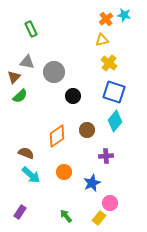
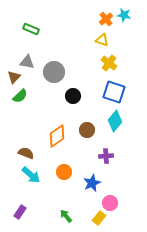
green rectangle: rotated 42 degrees counterclockwise
yellow triangle: rotated 32 degrees clockwise
